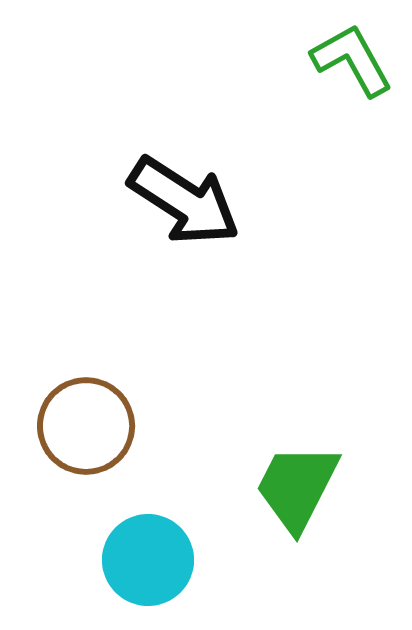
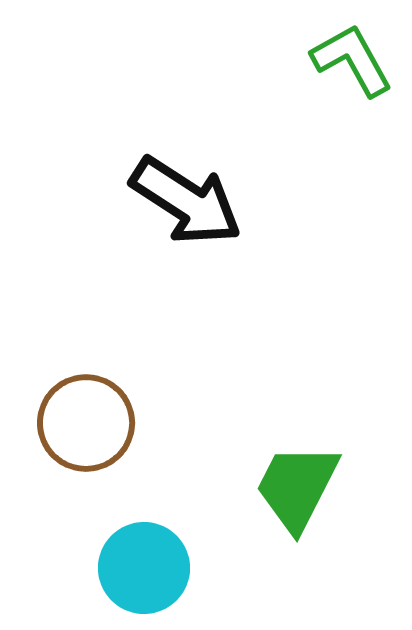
black arrow: moved 2 px right
brown circle: moved 3 px up
cyan circle: moved 4 px left, 8 px down
